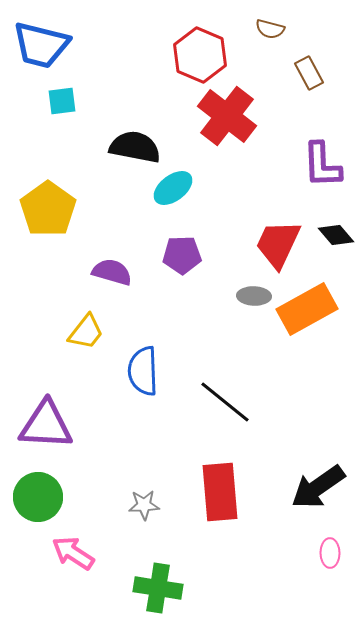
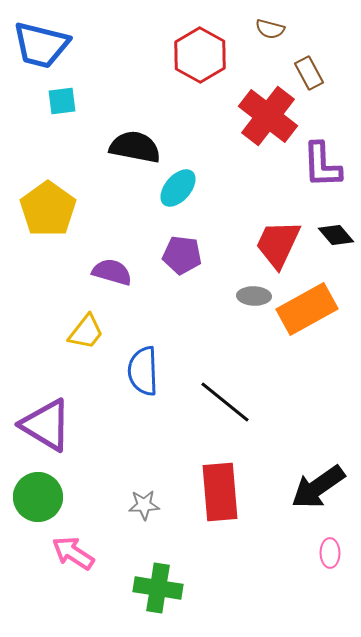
red hexagon: rotated 6 degrees clockwise
red cross: moved 41 px right
cyan ellipse: moved 5 px right; rotated 12 degrees counterclockwise
purple pentagon: rotated 9 degrees clockwise
purple triangle: rotated 28 degrees clockwise
